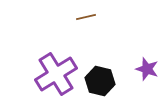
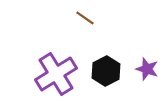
brown line: moved 1 px left, 1 px down; rotated 48 degrees clockwise
black hexagon: moved 6 px right, 10 px up; rotated 20 degrees clockwise
